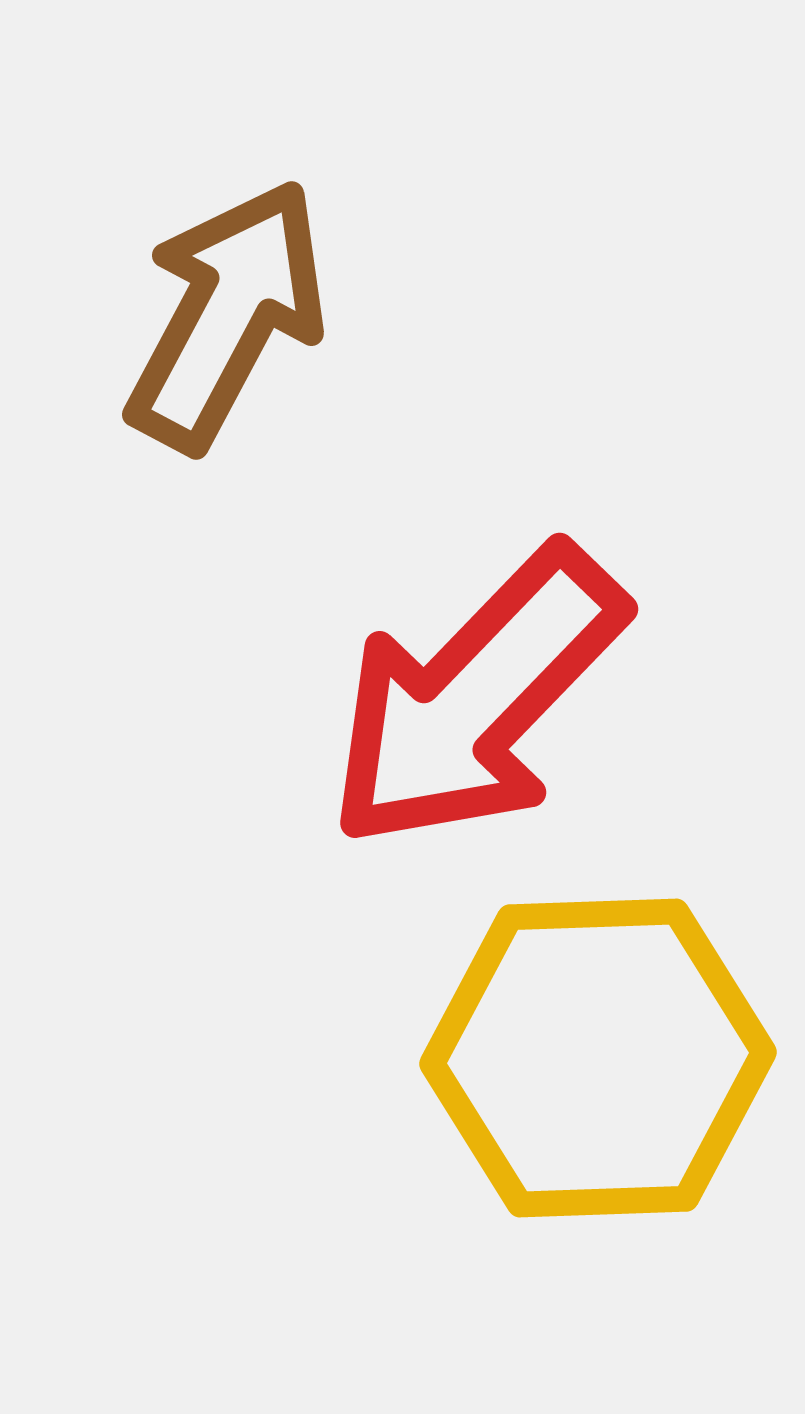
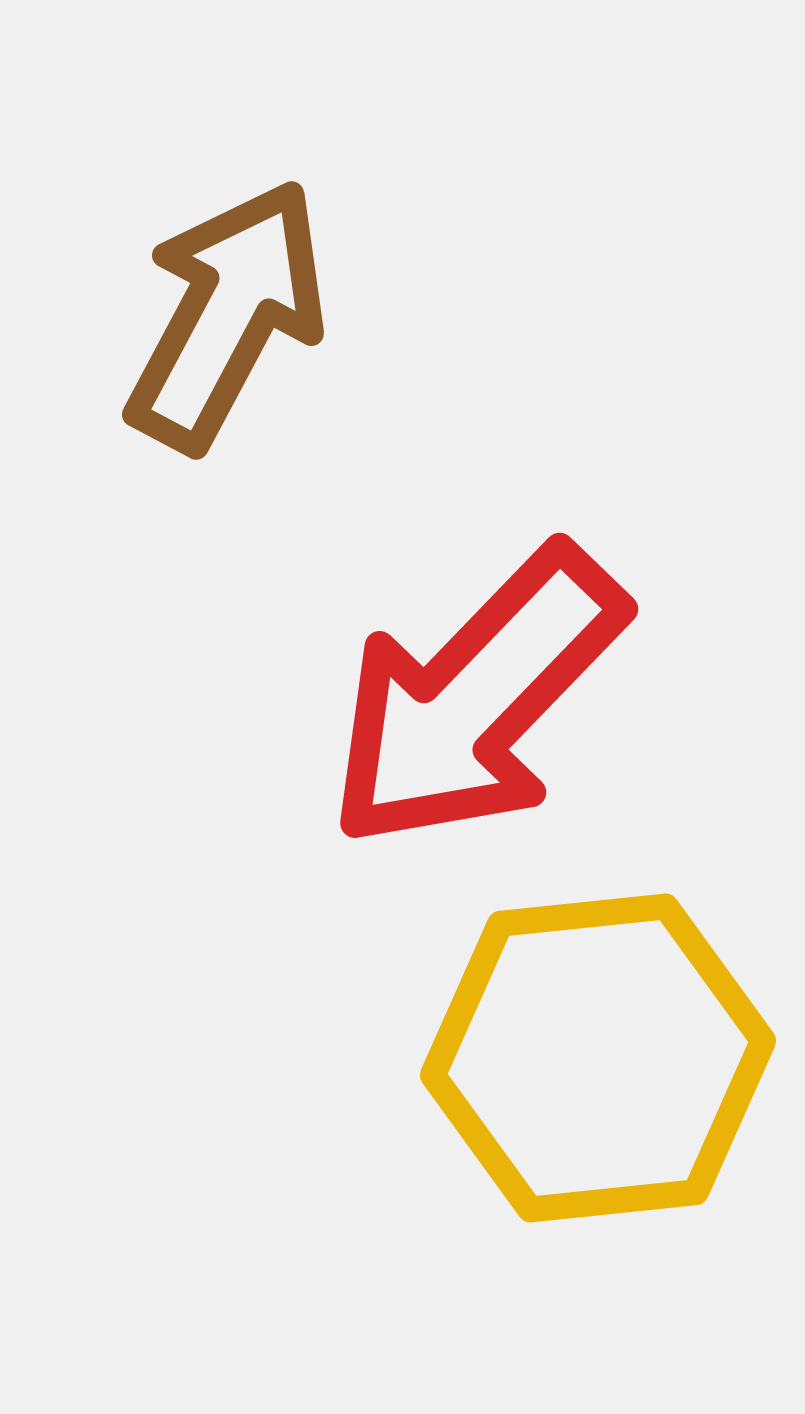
yellow hexagon: rotated 4 degrees counterclockwise
